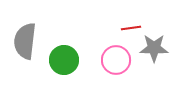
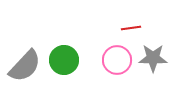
gray semicircle: moved 25 px down; rotated 144 degrees counterclockwise
gray star: moved 1 px left, 10 px down
pink circle: moved 1 px right
